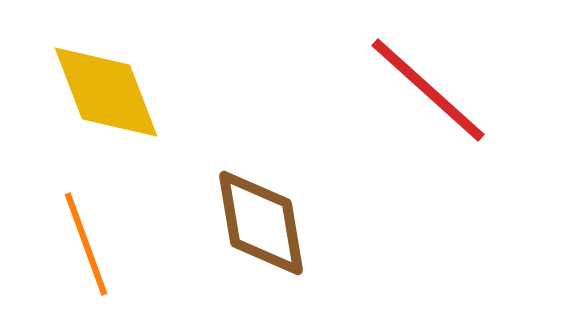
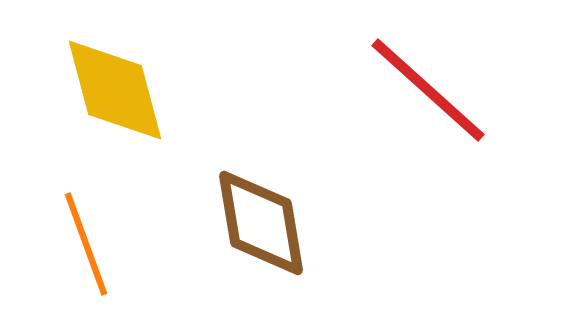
yellow diamond: moved 9 px right, 2 px up; rotated 6 degrees clockwise
